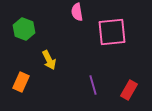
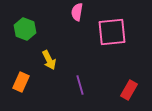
pink semicircle: rotated 18 degrees clockwise
green hexagon: moved 1 px right
purple line: moved 13 px left
